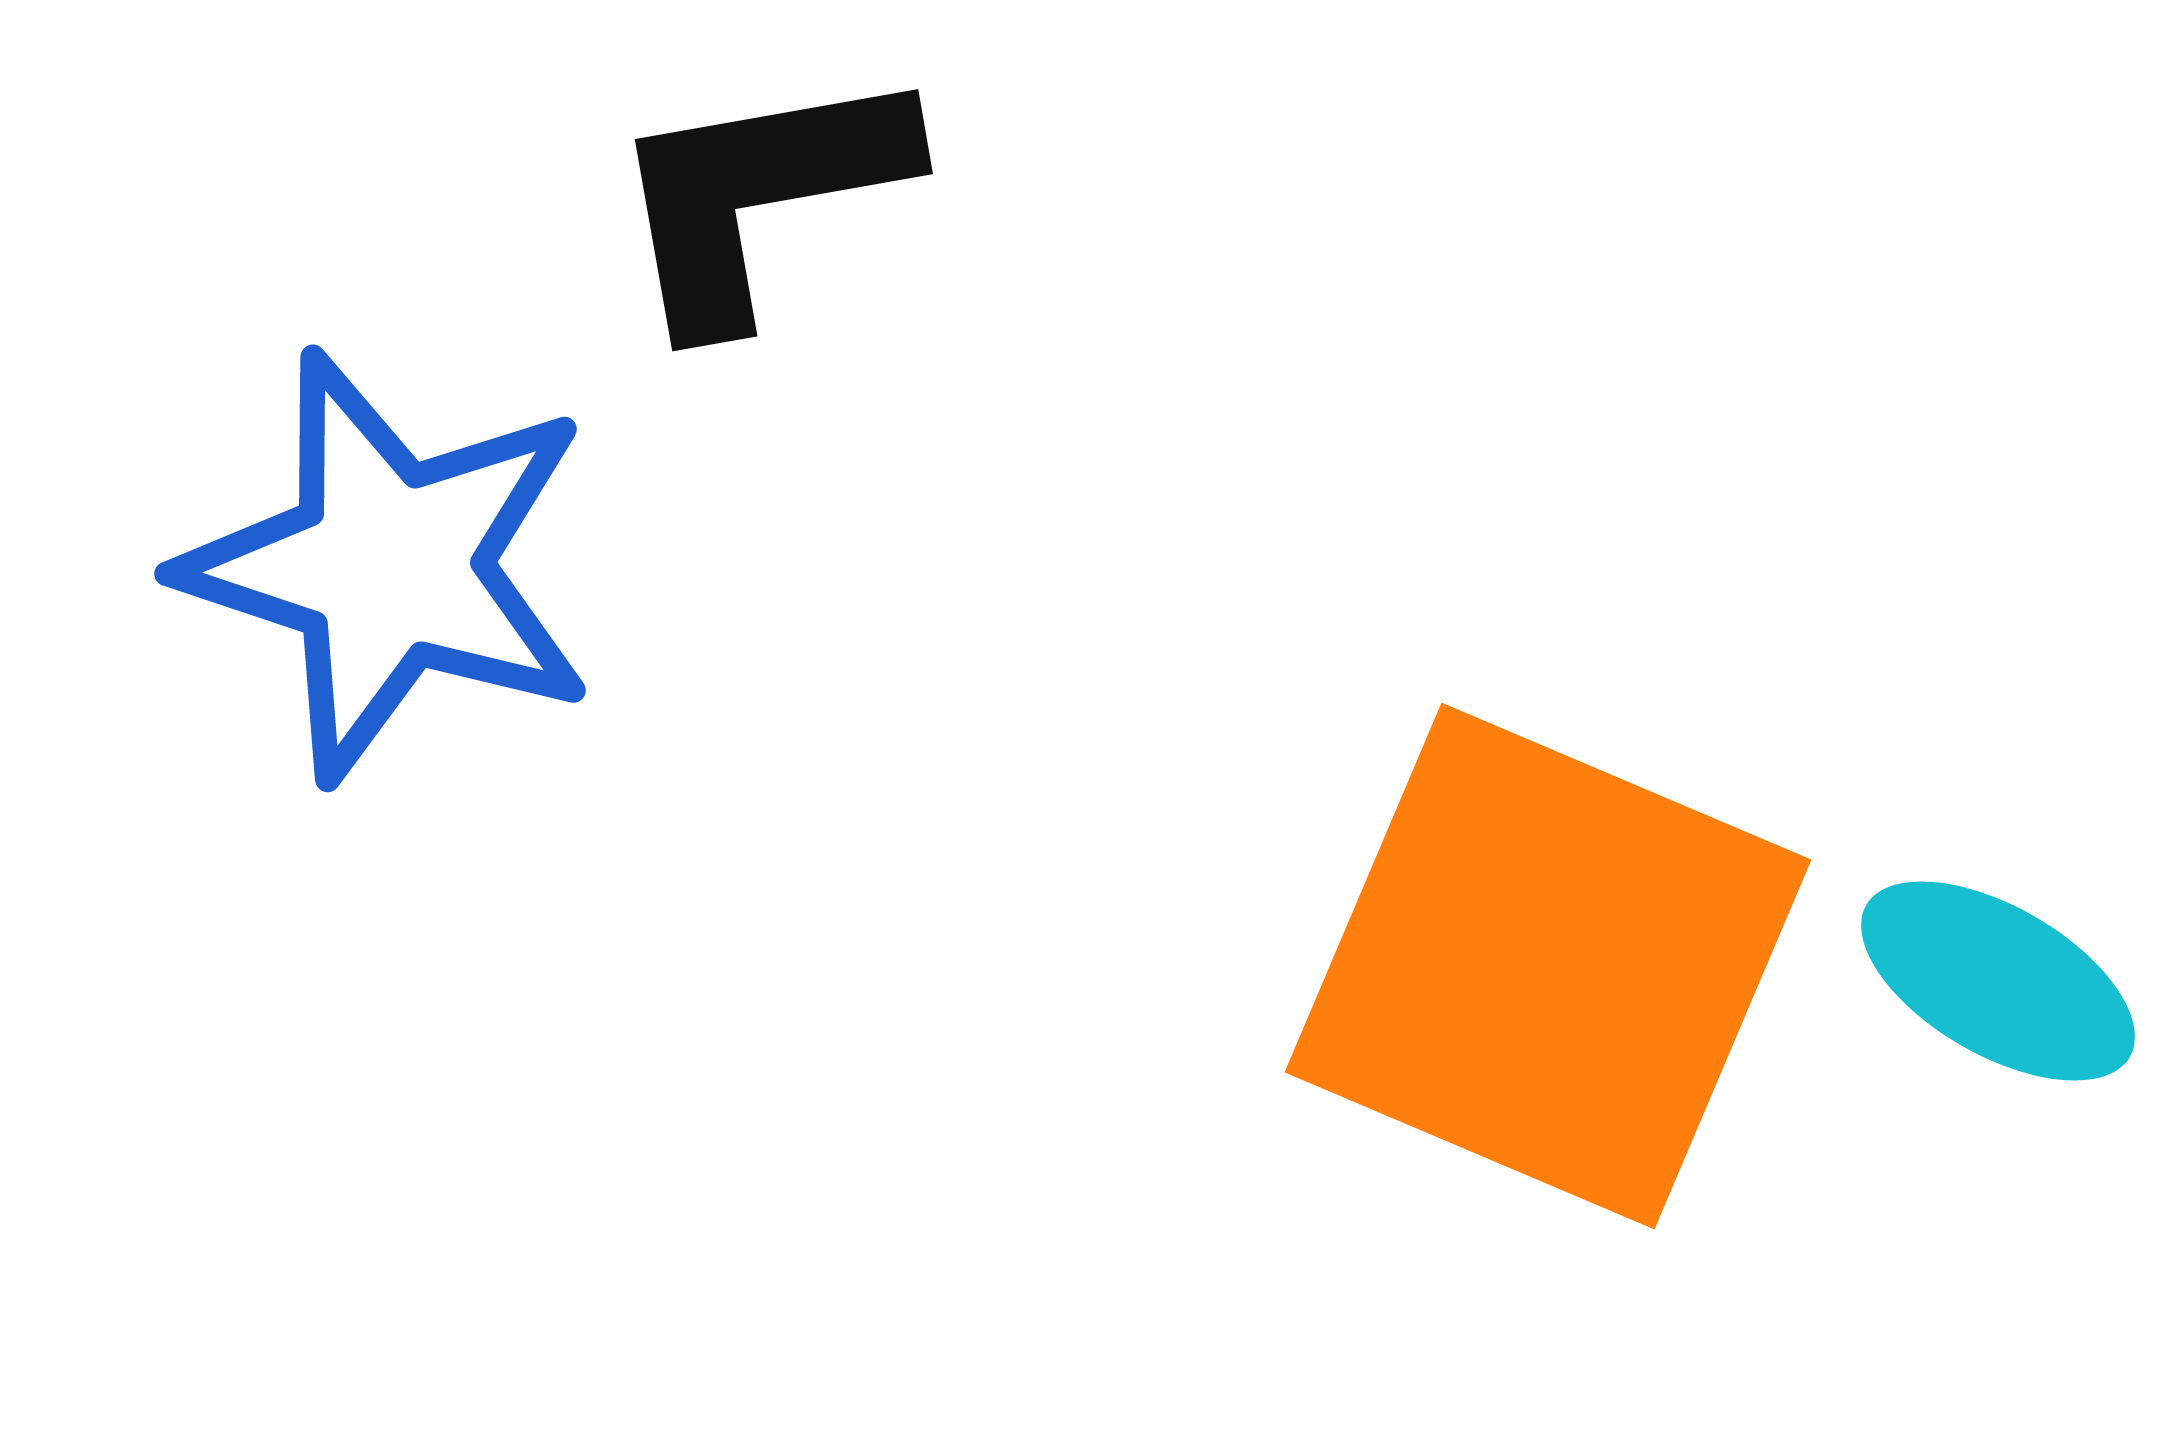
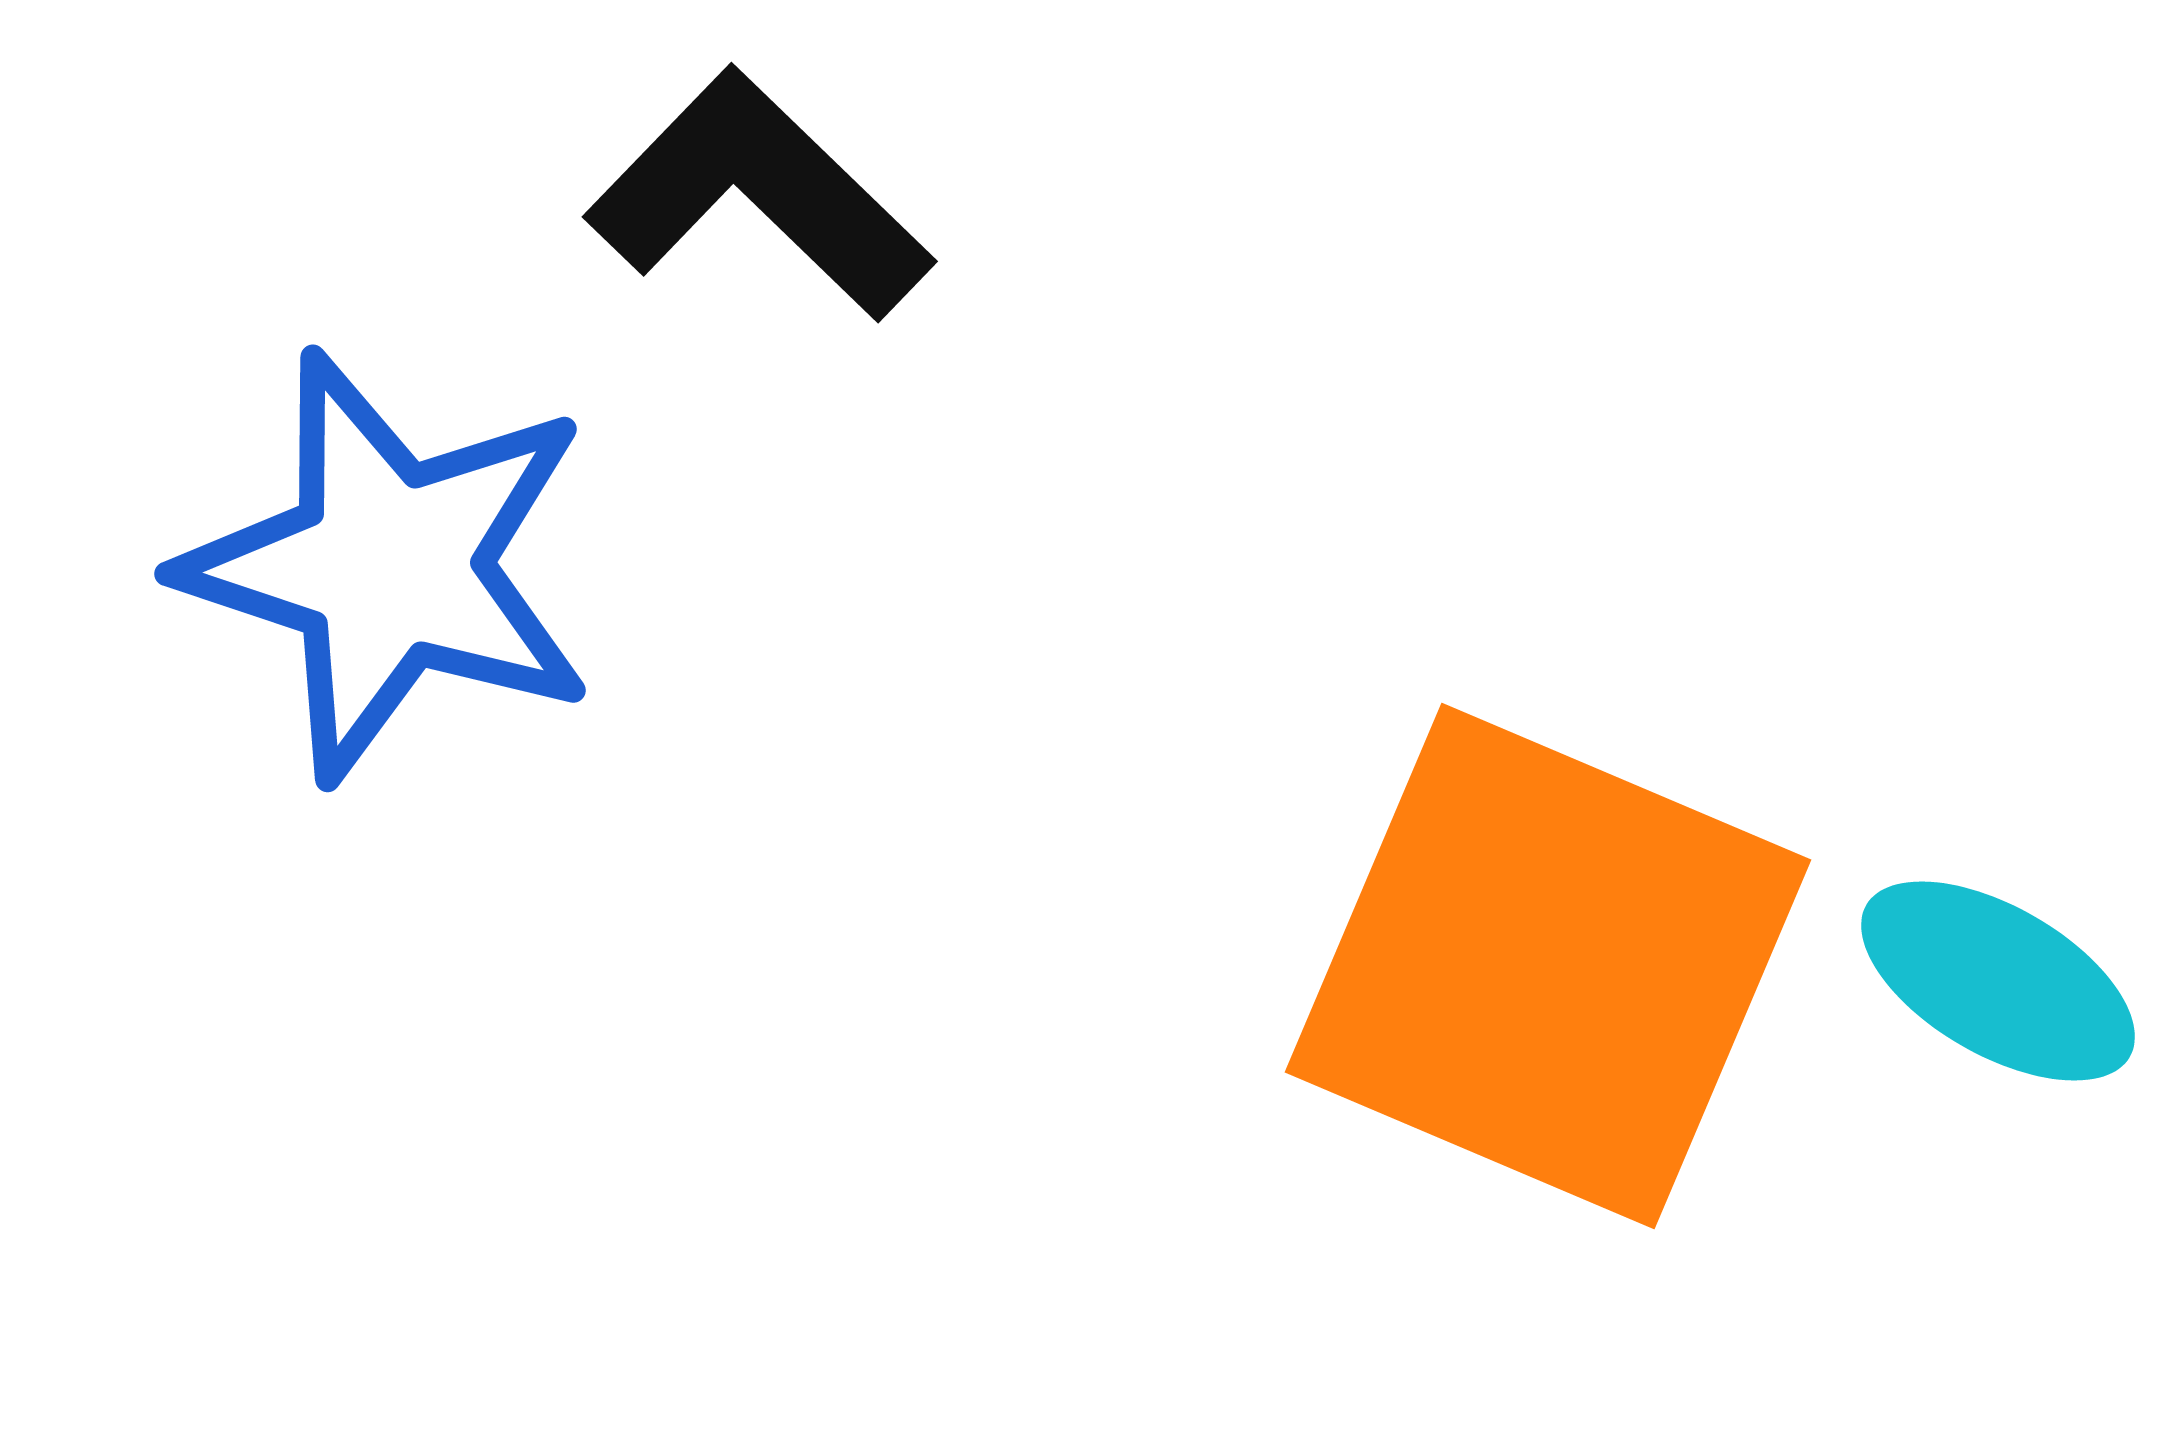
black L-shape: rotated 54 degrees clockwise
